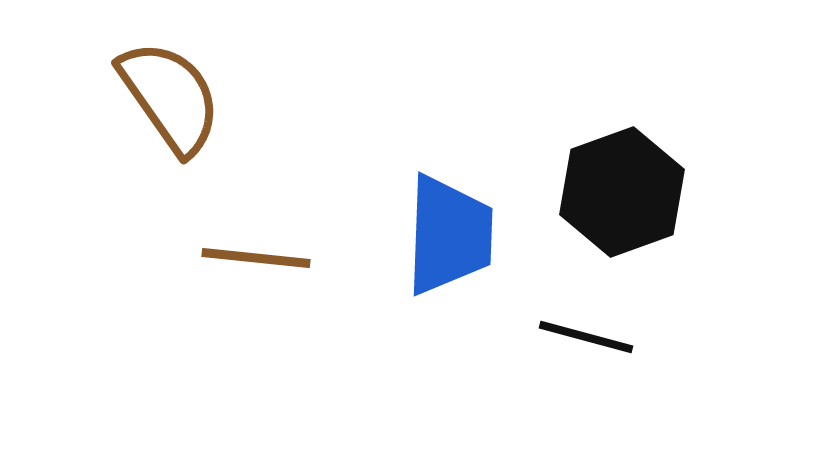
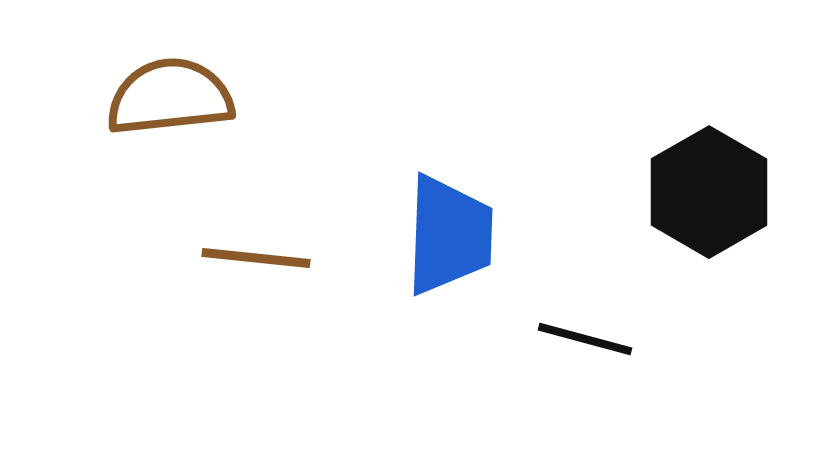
brown semicircle: rotated 61 degrees counterclockwise
black hexagon: moved 87 px right; rotated 10 degrees counterclockwise
black line: moved 1 px left, 2 px down
